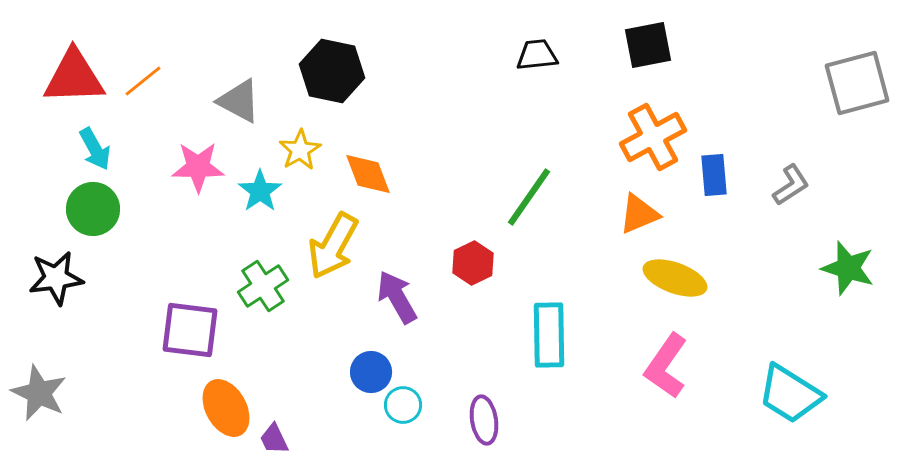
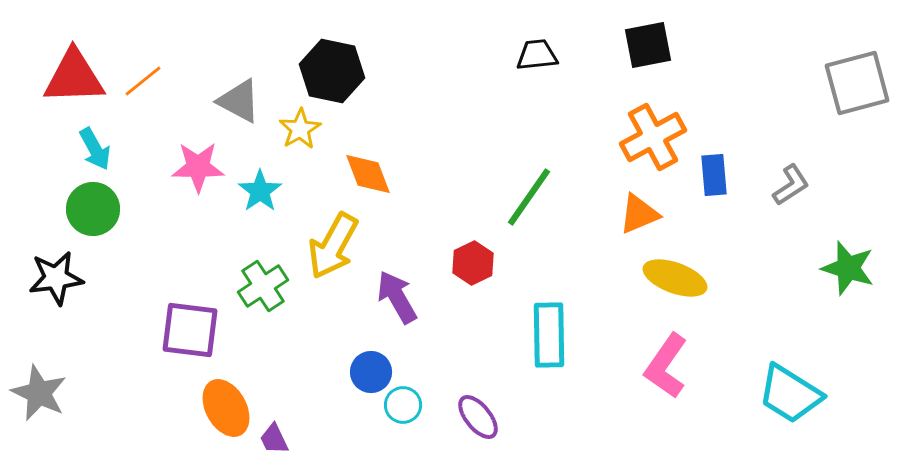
yellow star: moved 21 px up
purple ellipse: moved 6 px left, 3 px up; rotated 30 degrees counterclockwise
